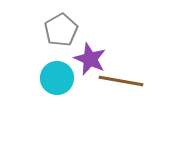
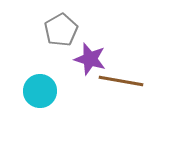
purple star: rotated 8 degrees counterclockwise
cyan circle: moved 17 px left, 13 px down
